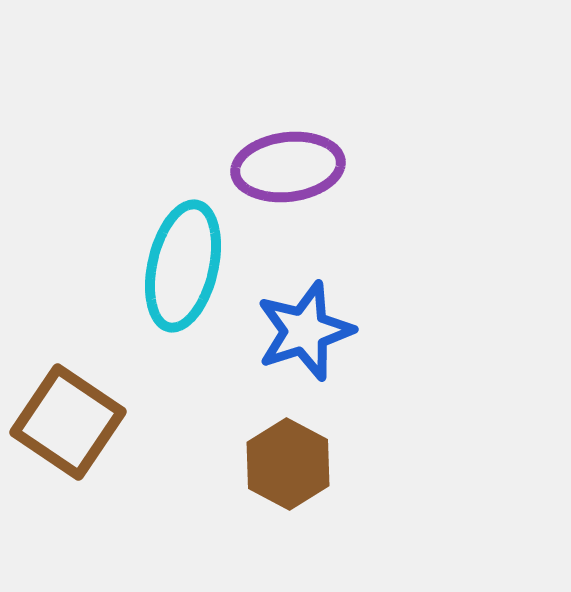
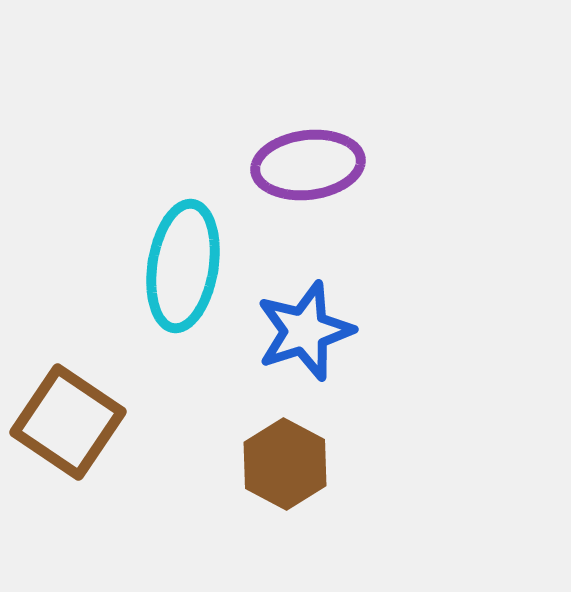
purple ellipse: moved 20 px right, 2 px up
cyan ellipse: rotated 4 degrees counterclockwise
brown hexagon: moved 3 px left
